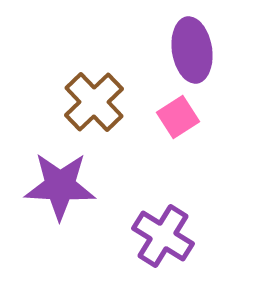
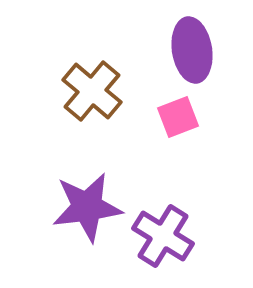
brown cross: moved 2 px left, 11 px up; rotated 6 degrees counterclockwise
pink square: rotated 12 degrees clockwise
purple star: moved 27 px right, 21 px down; rotated 10 degrees counterclockwise
